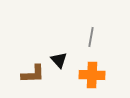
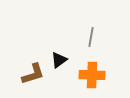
black triangle: rotated 36 degrees clockwise
brown L-shape: rotated 15 degrees counterclockwise
